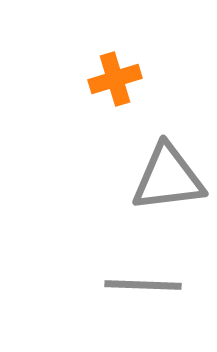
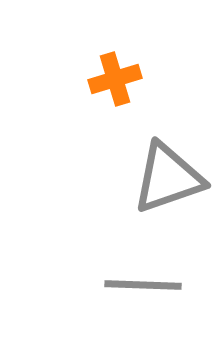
gray triangle: rotated 12 degrees counterclockwise
